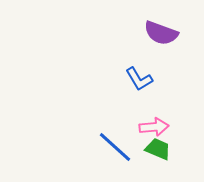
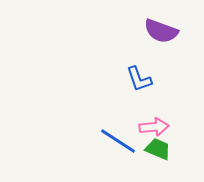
purple semicircle: moved 2 px up
blue L-shape: rotated 12 degrees clockwise
blue line: moved 3 px right, 6 px up; rotated 9 degrees counterclockwise
